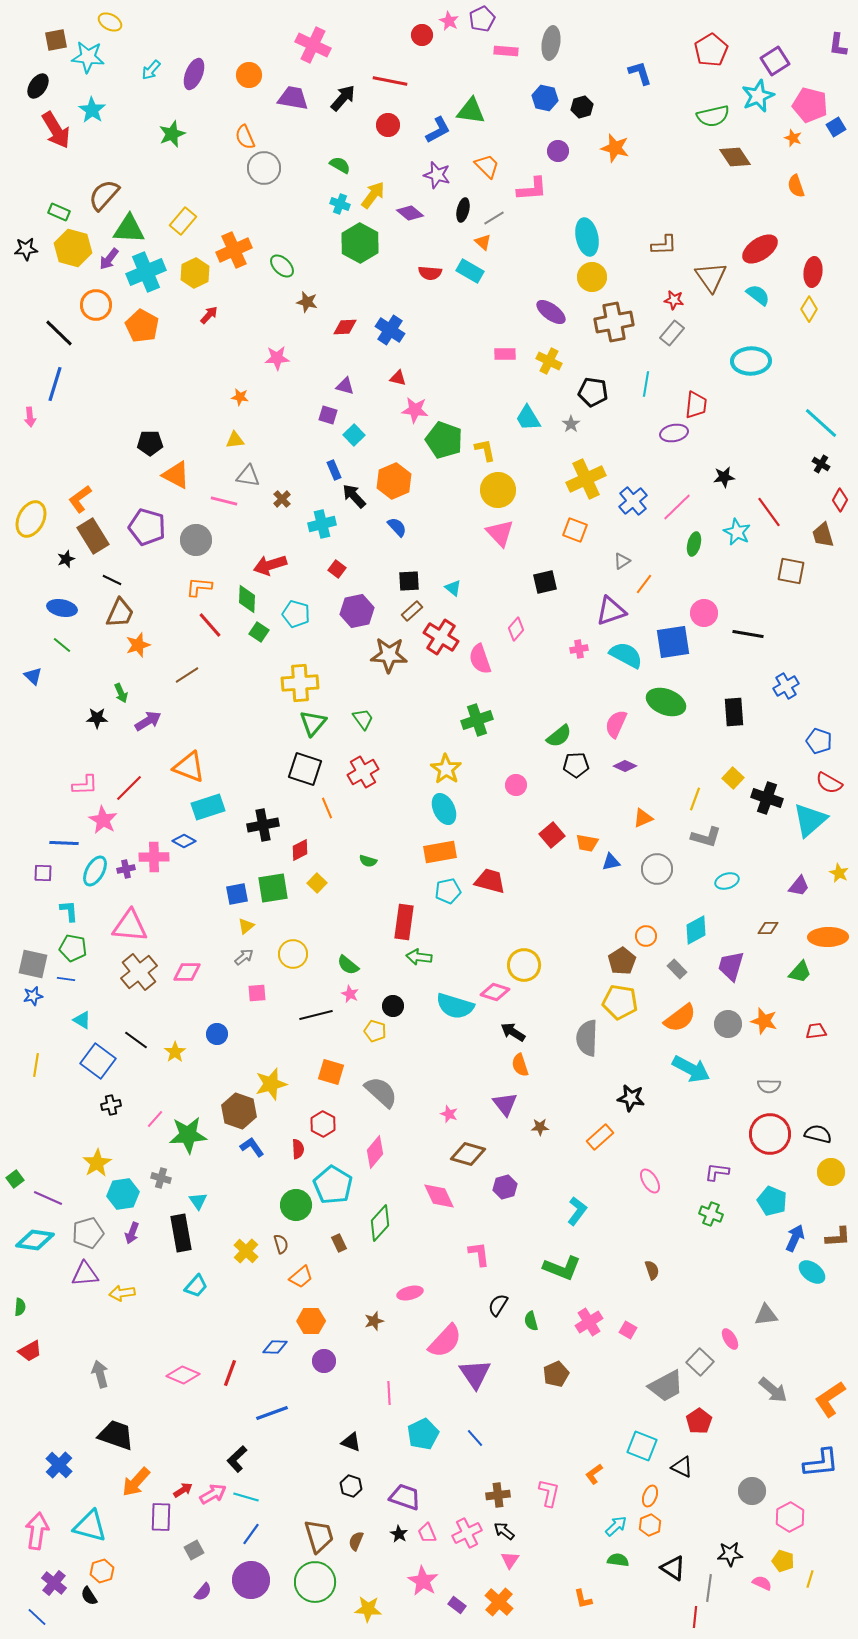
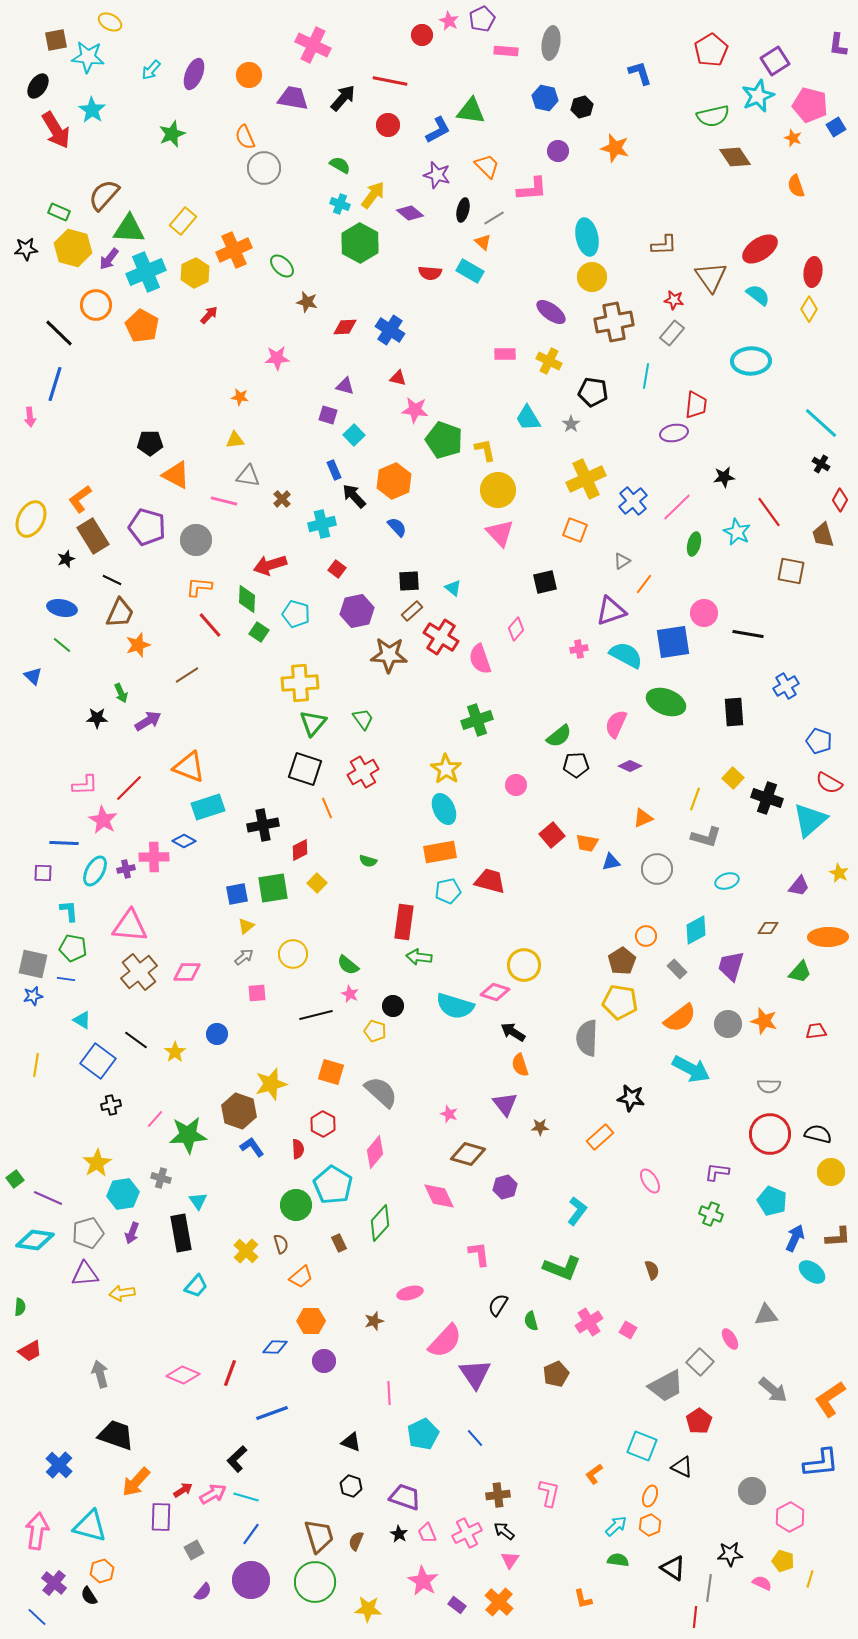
cyan line at (646, 384): moved 8 px up
purple diamond at (625, 766): moved 5 px right
